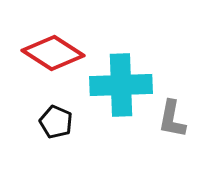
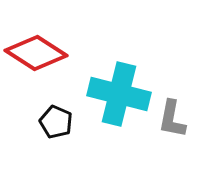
red diamond: moved 17 px left
cyan cross: moved 2 px left, 9 px down; rotated 16 degrees clockwise
